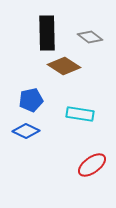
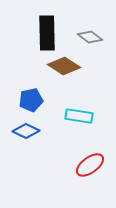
cyan rectangle: moved 1 px left, 2 px down
red ellipse: moved 2 px left
